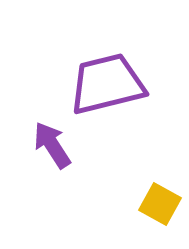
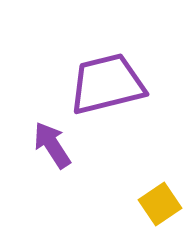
yellow square: rotated 27 degrees clockwise
